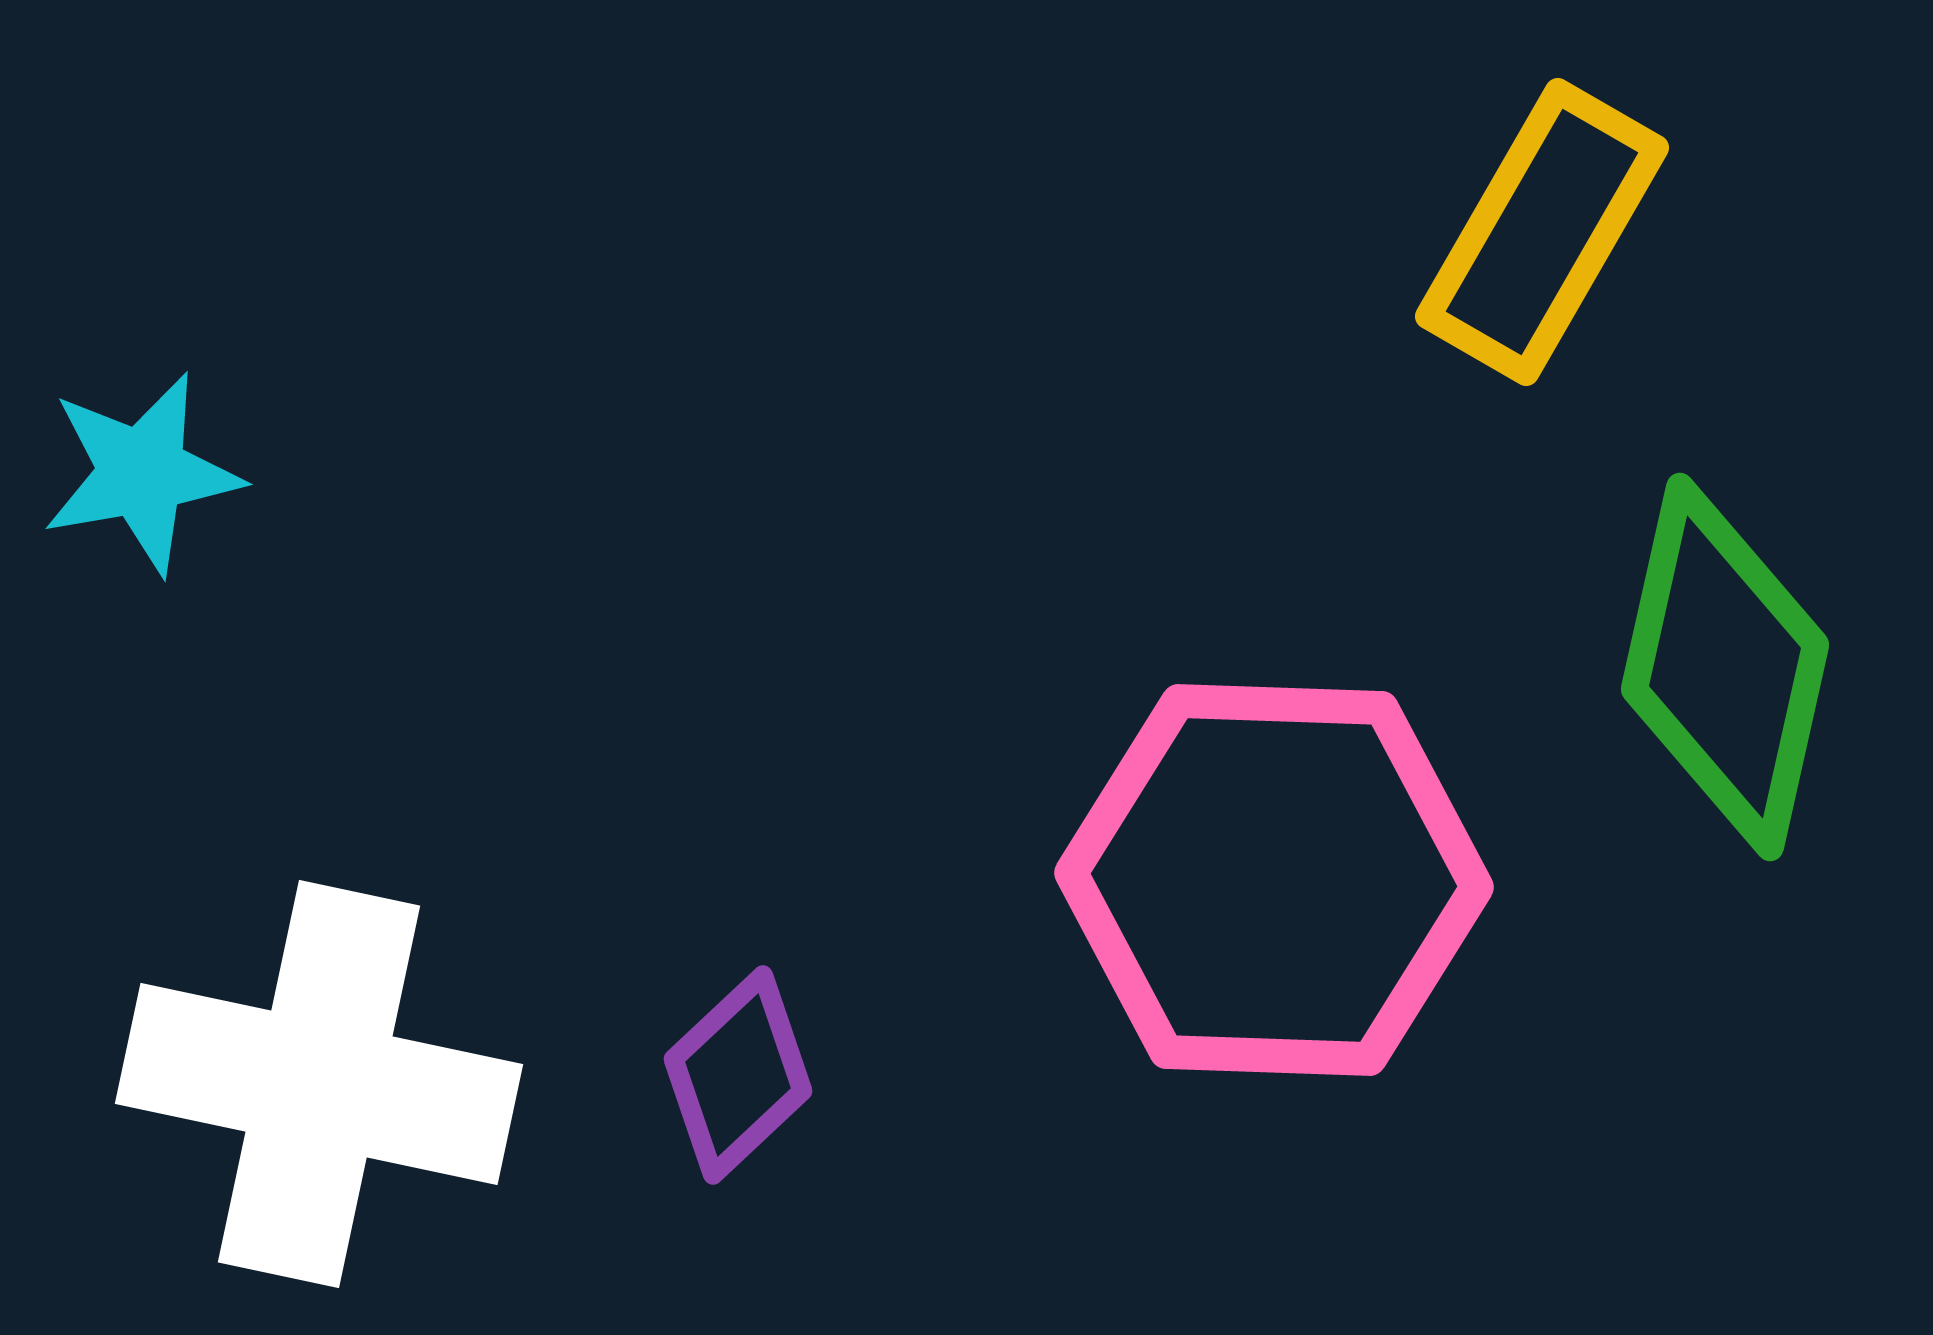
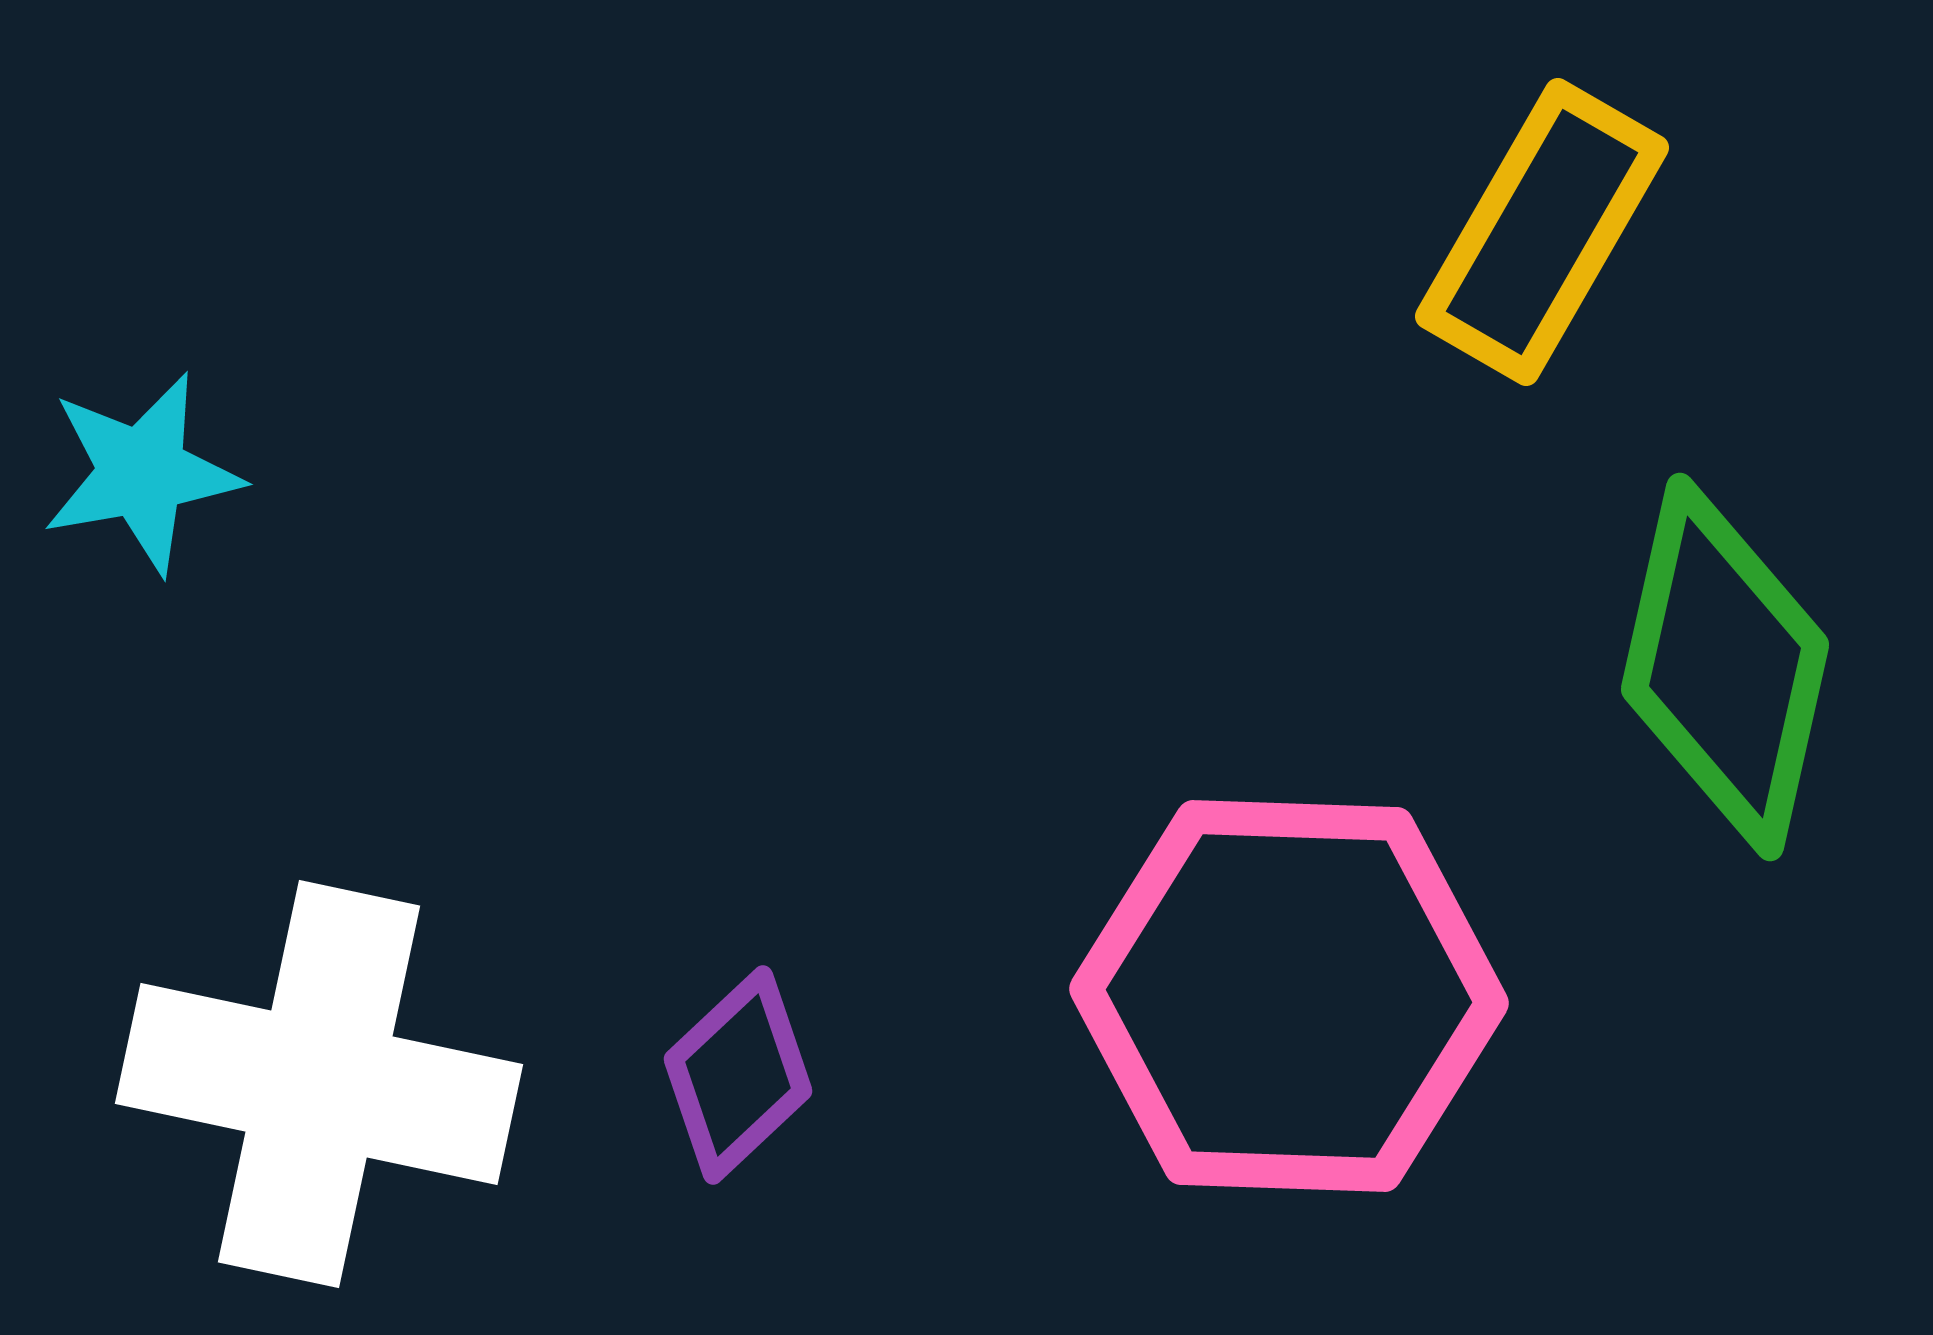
pink hexagon: moved 15 px right, 116 px down
